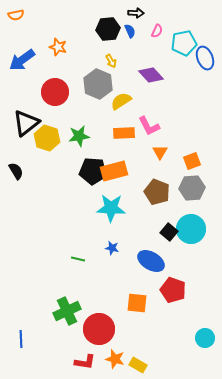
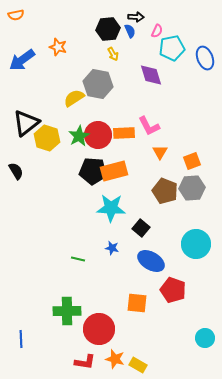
black arrow at (136, 13): moved 4 px down
cyan pentagon at (184, 43): moved 12 px left, 5 px down
yellow arrow at (111, 61): moved 2 px right, 7 px up
purple diamond at (151, 75): rotated 25 degrees clockwise
gray hexagon at (98, 84): rotated 12 degrees counterclockwise
red circle at (55, 92): moved 43 px right, 43 px down
yellow semicircle at (121, 101): moved 47 px left, 3 px up
green star at (79, 136): rotated 20 degrees counterclockwise
brown pentagon at (157, 192): moved 8 px right, 1 px up
cyan circle at (191, 229): moved 5 px right, 15 px down
black square at (169, 232): moved 28 px left, 4 px up
green cross at (67, 311): rotated 24 degrees clockwise
